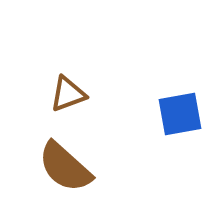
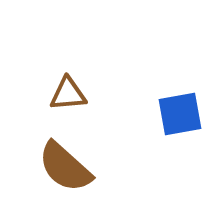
brown triangle: rotated 15 degrees clockwise
